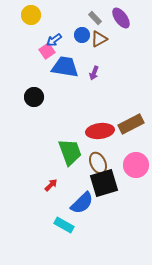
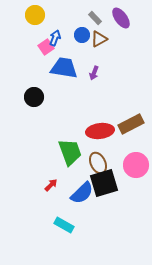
yellow circle: moved 4 px right
blue arrow: moved 1 px right, 2 px up; rotated 147 degrees clockwise
pink square: moved 1 px left, 4 px up
blue trapezoid: moved 1 px left, 1 px down
blue semicircle: moved 10 px up
